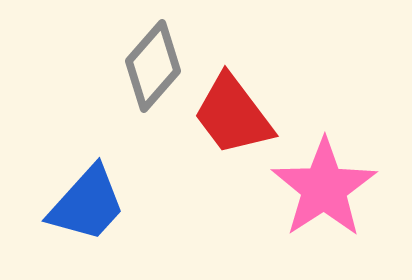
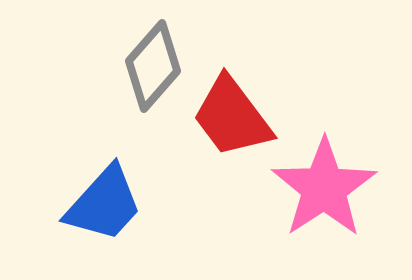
red trapezoid: moved 1 px left, 2 px down
blue trapezoid: moved 17 px right
